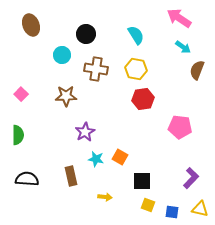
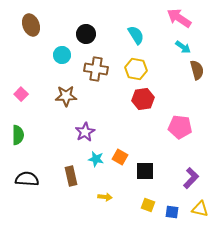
brown semicircle: rotated 144 degrees clockwise
black square: moved 3 px right, 10 px up
